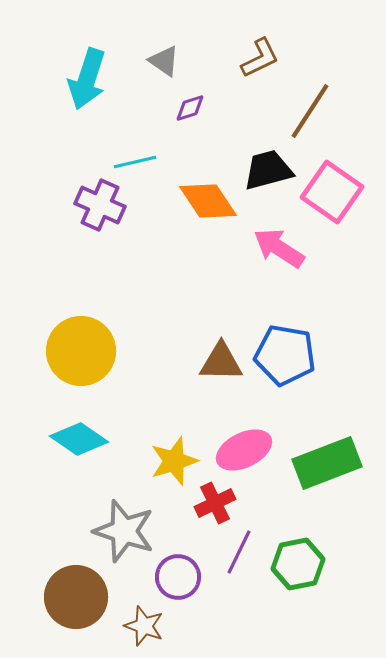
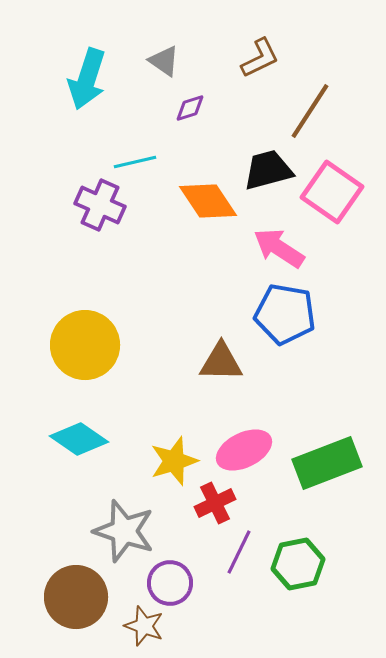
yellow circle: moved 4 px right, 6 px up
blue pentagon: moved 41 px up
purple circle: moved 8 px left, 6 px down
